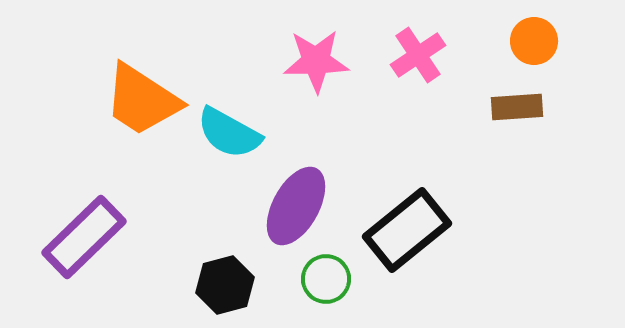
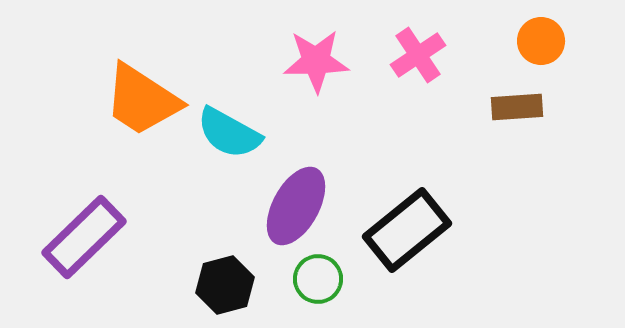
orange circle: moved 7 px right
green circle: moved 8 px left
